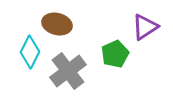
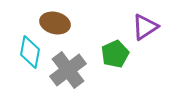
brown ellipse: moved 2 px left, 1 px up
cyan diamond: rotated 16 degrees counterclockwise
gray cross: moved 1 px up
